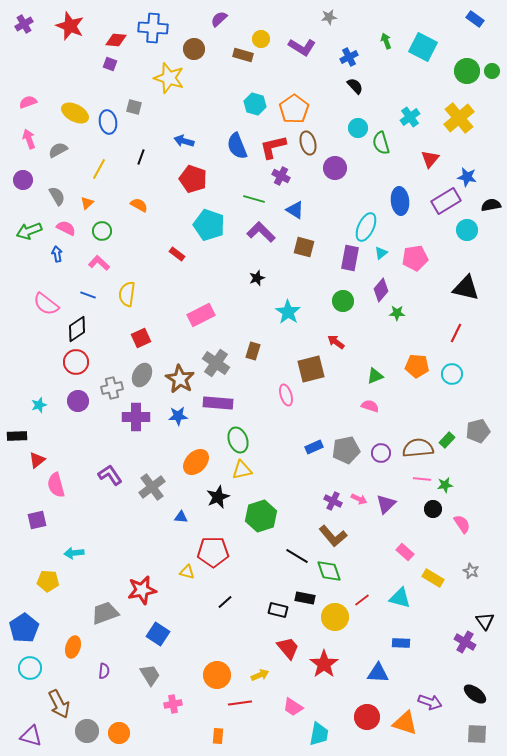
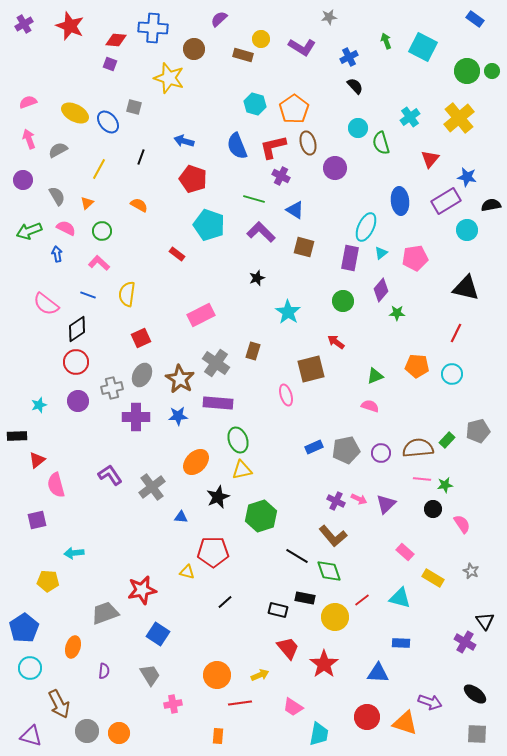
blue ellipse at (108, 122): rotated 30 degrees counterclockwise
purple cross at (333, 501): moved 3 px right
